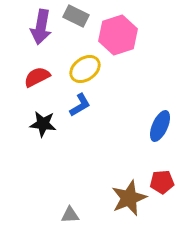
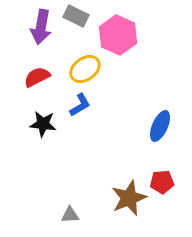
pink hexagon: rotated 18 degrees counterclockwise
